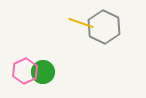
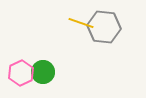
gray hexagon: rotated 20 degrees counterclockwise
pink hexagon: moved 4 px left, 2 px down
